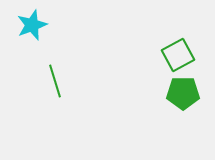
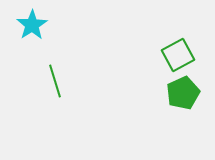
cyan star: rotated 12 degrees counterclockwise
green pentagon: rotated 24 degrees counterclockwise
